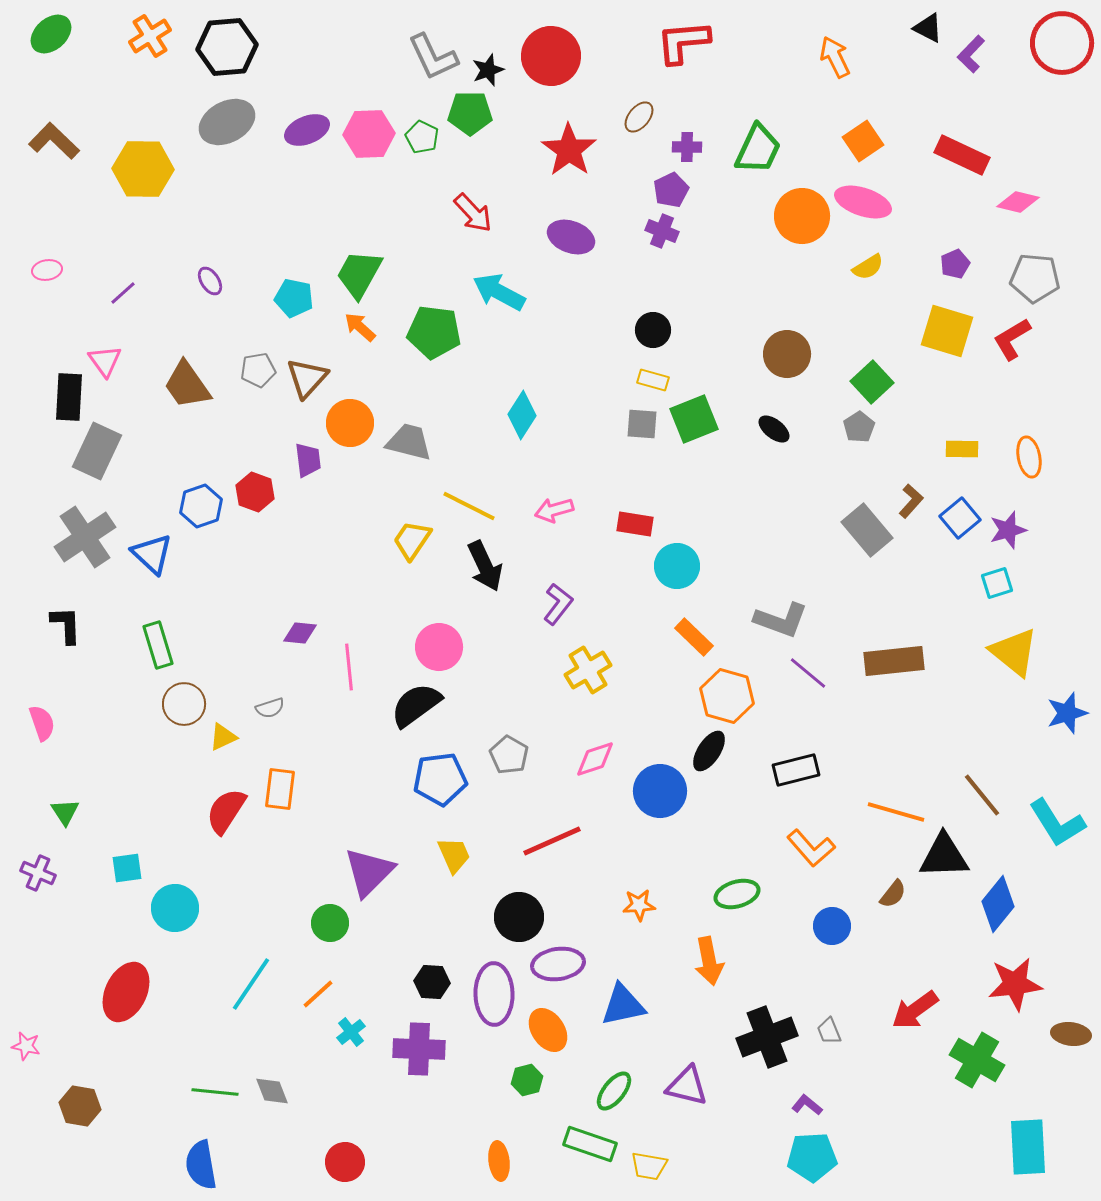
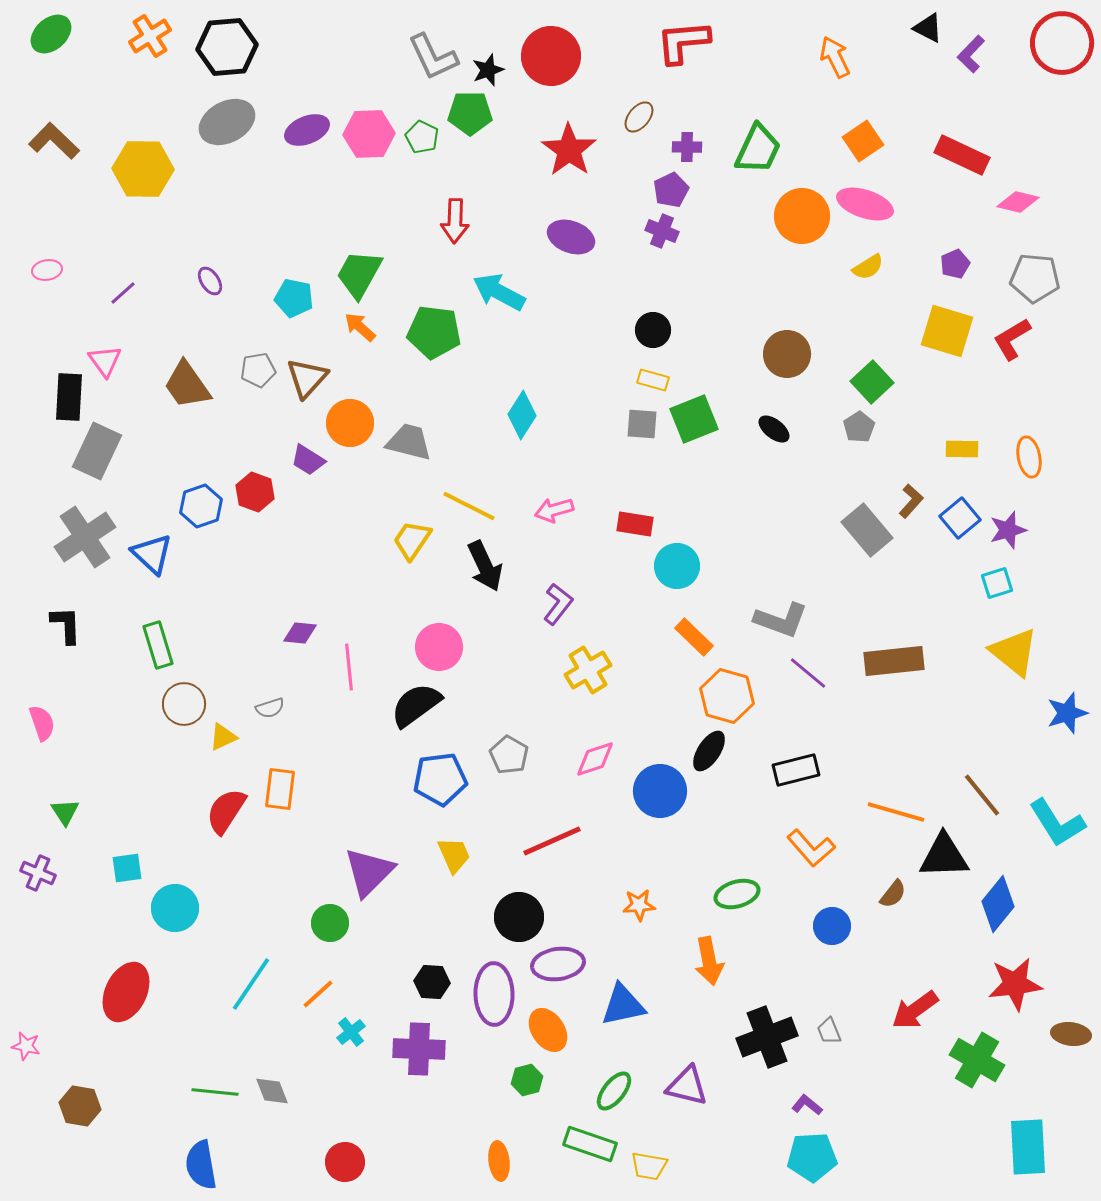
pink ellipse at (863, 202): moved 2 px right, 2 px down
red arrow at (473, 213): moved 18 px left, 8 px down; rotated 45 degrees clockwise
purple trapezoid at (308, 460): rotated 129 degrees clockwise
